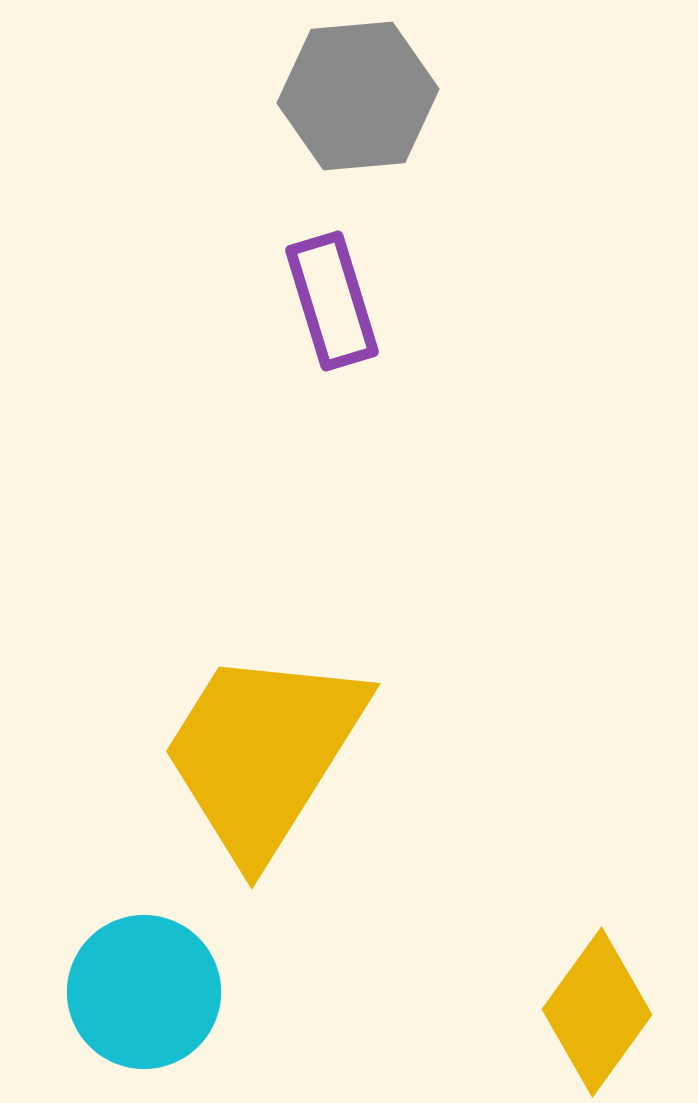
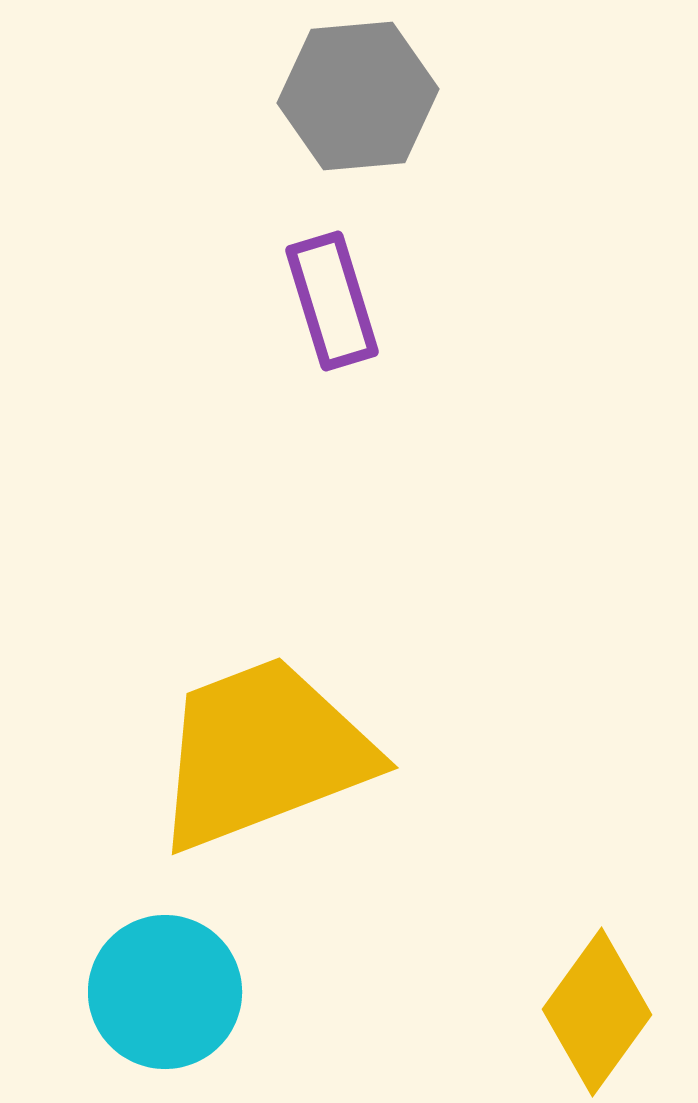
yellow trapezoid: rotated 37 degrees clockwise
cyan circle: moved 21 px right
